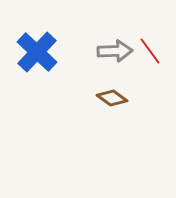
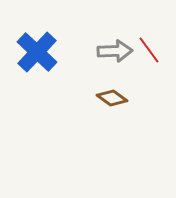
red line: moved 1 px left, 1 px up
